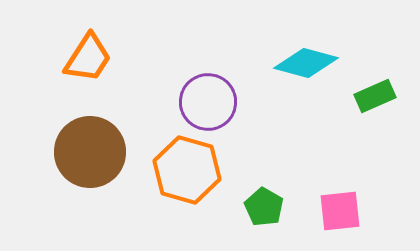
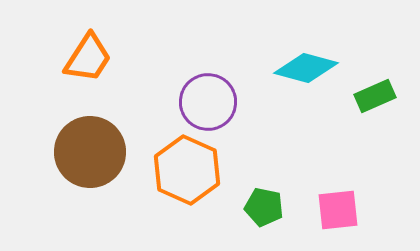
cyan diamond: moved 5 px down
orange hexagon: rotated 8 degrees clockwise
green pentagon: rotated 18 degrees counterclockwise
pink square: moved 2 px left, 1 px up
